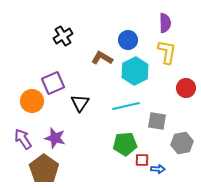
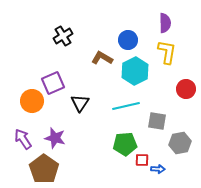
red circle: moved 1 px down
gray hexagon: moved 2 px left
